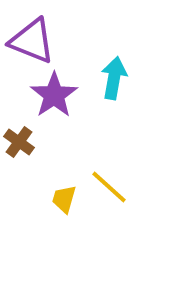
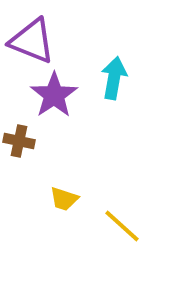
brown cross: moved 1 px up; rotated 24 degrees counterclockwise
yellow line: moved 13 px right, 39 px down
yellow trapezoid: rotated 88 degrees counterclockwise
